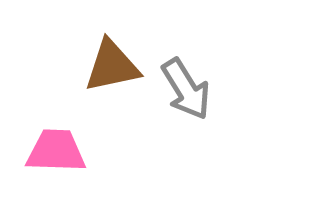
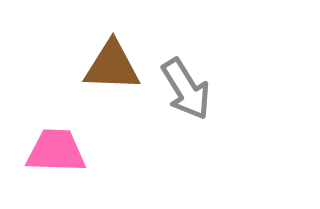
brown triangle: rotated 14 degrees clockwise
